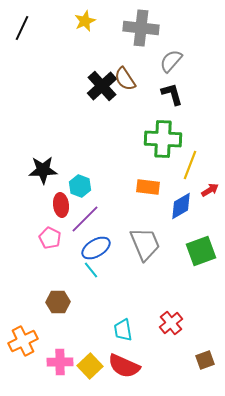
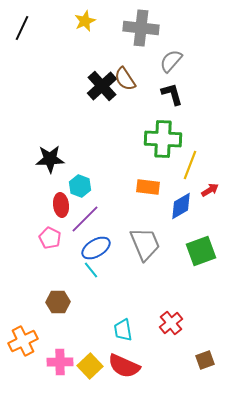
black star: moved 7 px right, 11 px up
